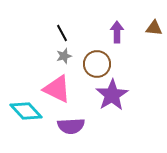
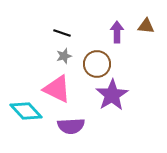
brown triangle: moved 8 px left, 2 px up
black line: rotated 42 degrees counterclockwise
